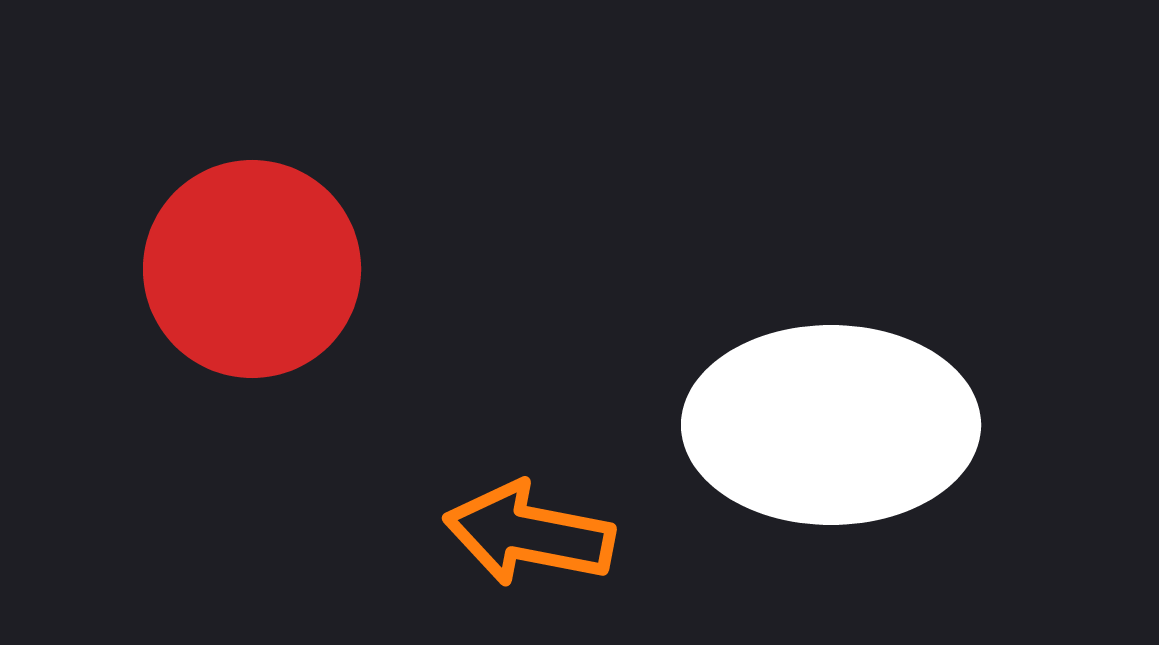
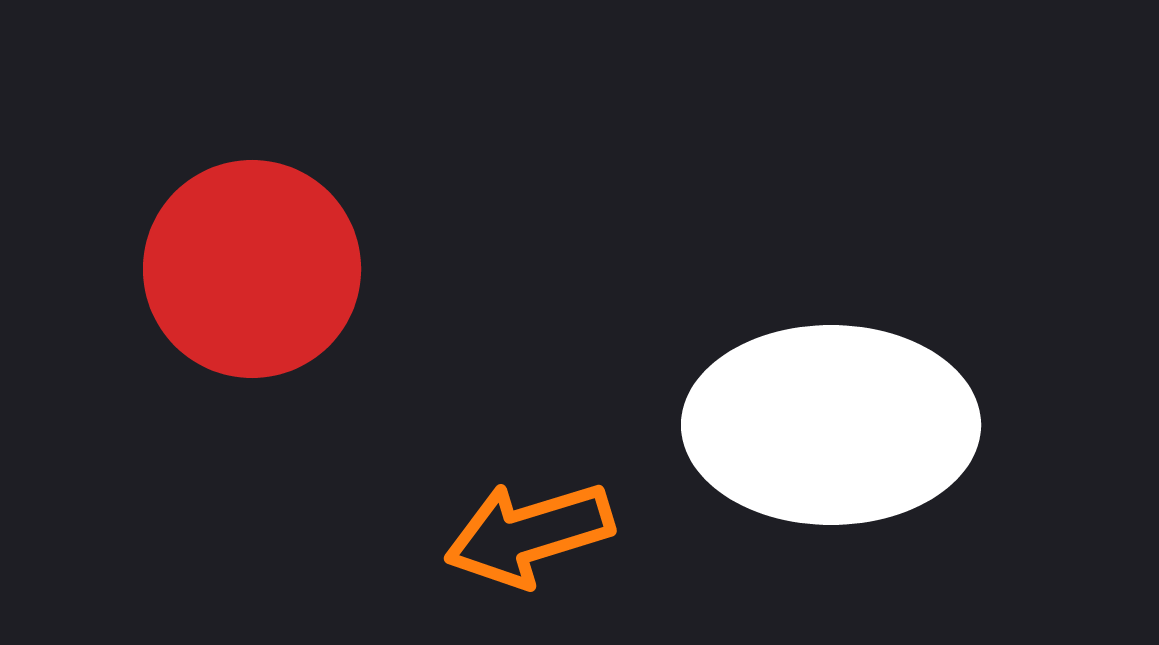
orange arrow: rotated 28 degrees counterclockwise
